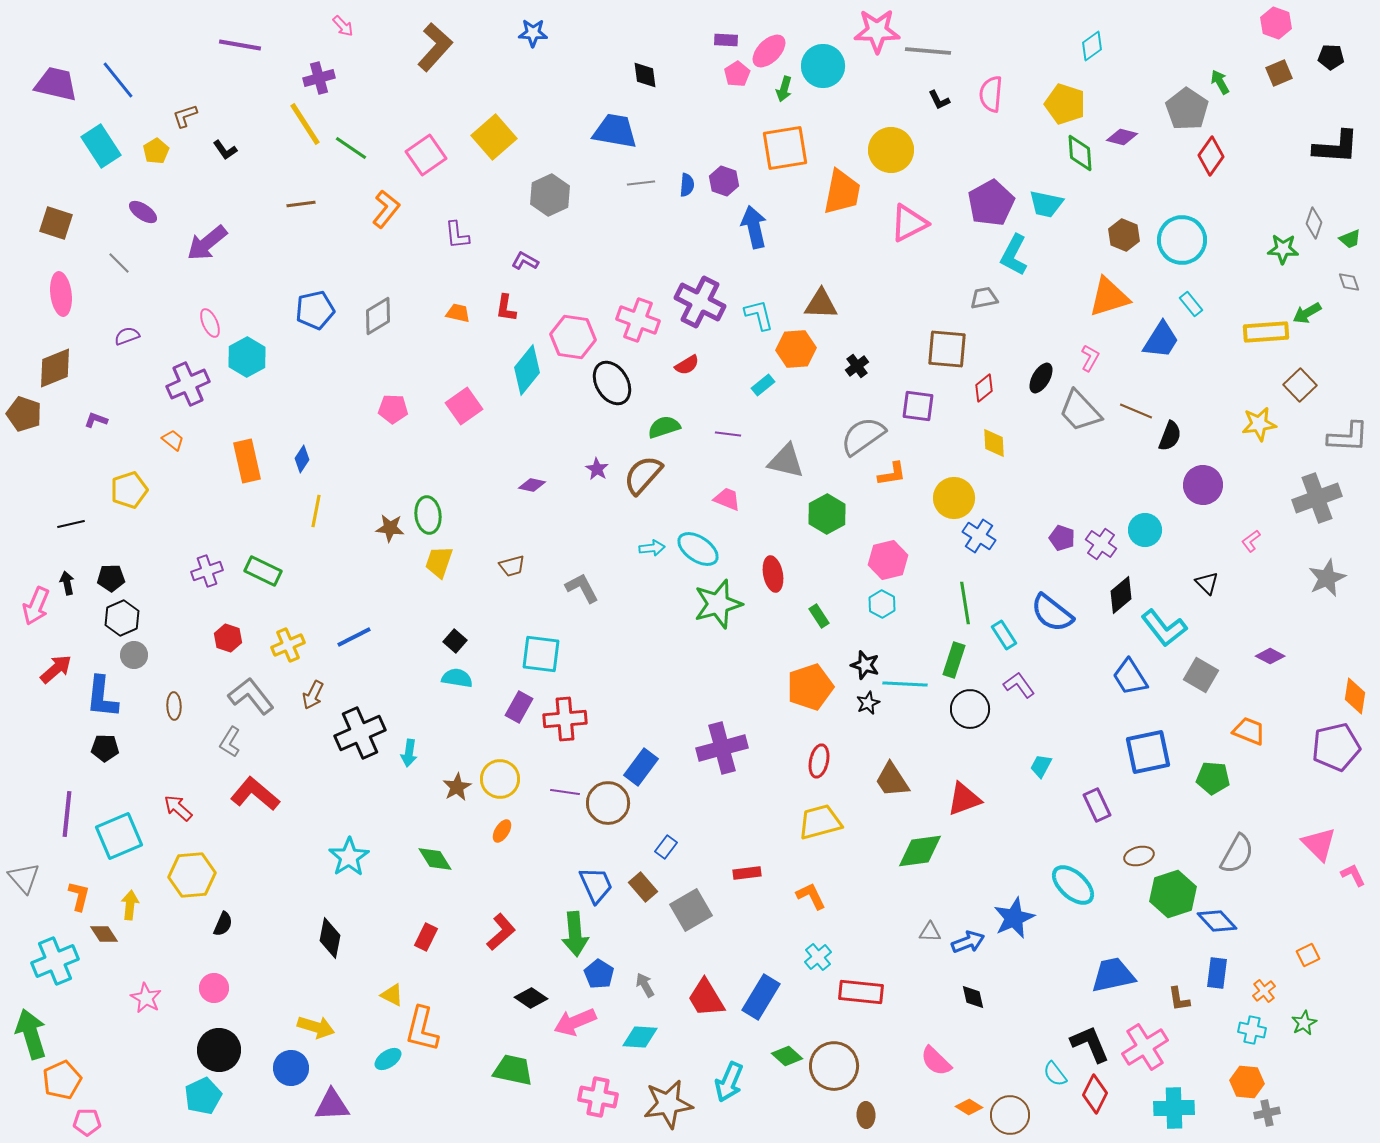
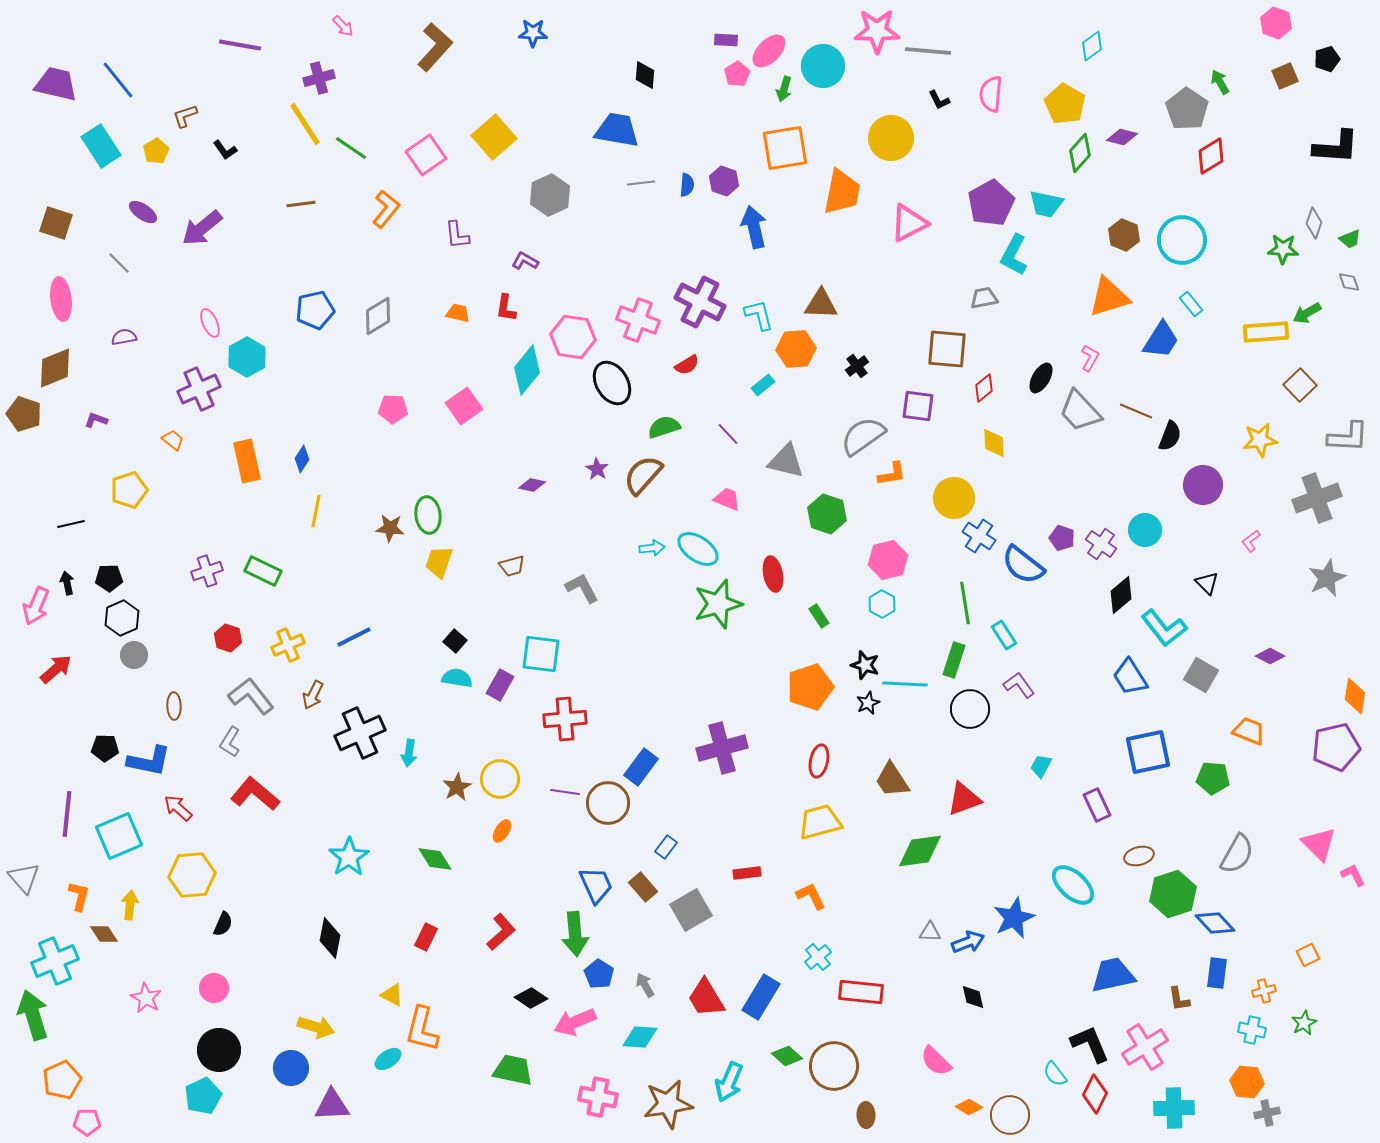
black pentagon at (1331, 57): moved 4 px left, 2 px down; rotated 20 degrees counterclockwise
brown square at (1279, 73): moved 6 px right, 3 px down
black diamond at (645, 75): rotated 12 degrees clockwise
yellow pentagon at (1065, 104): rotated 12 degrees clockwise
blue trapezoid at (615, 131): moved 2 px right, 1 px up
yellow circle at (891, 150): moved 12 px up
green diamond at (1080, 153): rotated 45 degrees clockwise
red diamond at (1211, 156): rotated 24 degrees clockwise
purple arrow at (207, 243): moved 5 px left, 15 px up
pink ellipse at (61, 294): moved 5 px down
purple semicircle at (127, 336): moved 3 px left, 1 px down; rotated 10 degrees clockwise
purple cross at (188, 384): moved 11 px right, 5 px down
yellow star at (1259, 424): moved 1 px right, 16 px down
purple line at (728, 434): rotated 40 degrees clockwise
green hexagon at (827, 514): rotated 12 degrees counterclockwise
black pentagon at (111, 578): moved 2 px left
blue semicircle at (1052, 613): moved 29 px left, 48 px up
blue L-shape at (102, 697): moved 47 px right, 64 px down; rotated 84 degrees counterclockwise
purple rectangle at (519, 707): moved 19 px left, 22 px up
blue diamond at (1217, 921): moved 2 px left, 2 px down
orange cross at (1264, 991): rotated 25 degrees clockwise
green arrow at (31, 1034): moved 2 px right, 19 px up
